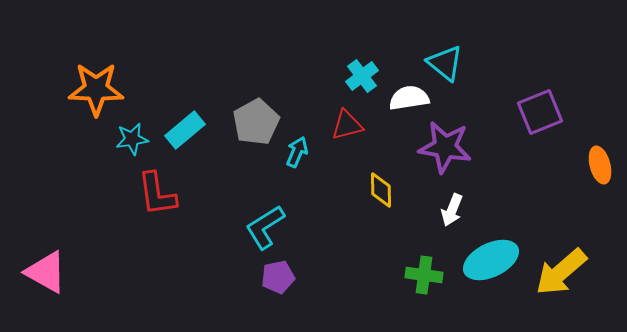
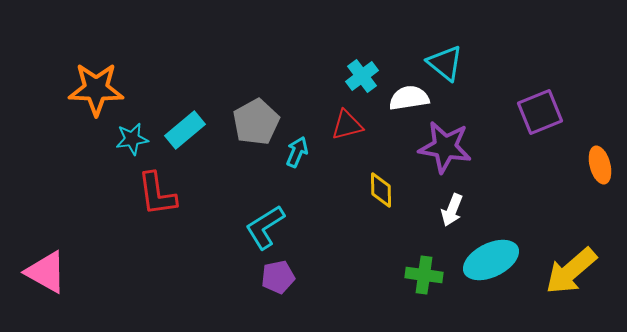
yellow arrow: moved 10 px right, 1 px up
